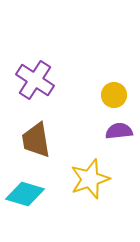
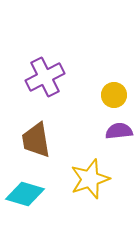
purple cross: moved 10 px right, 3 px up; rotated 30 degrees clockwise
